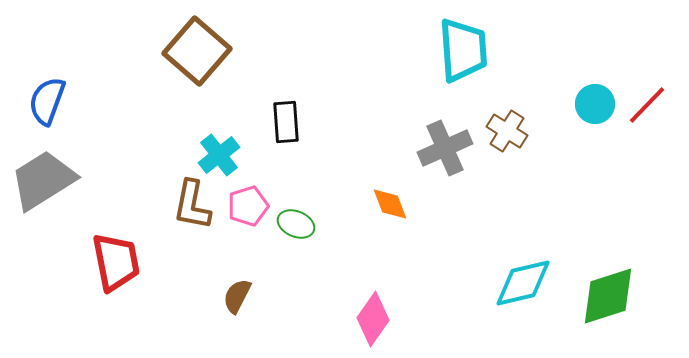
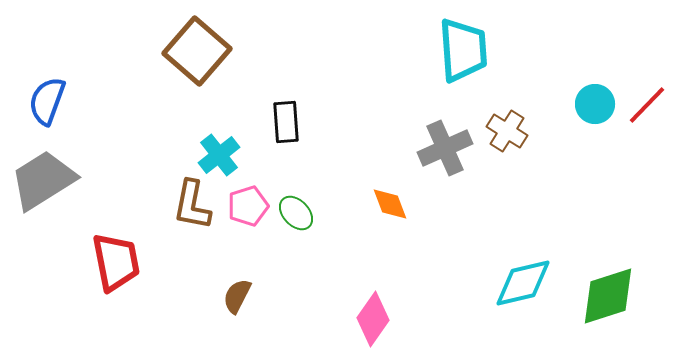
green ellipse: moved 11 px up; rotated 24 degrees clockwise
